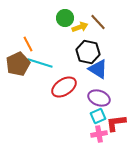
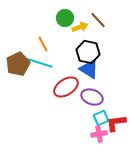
brown line: moved 2 px up
orange line: moved 15 px right
blue triangle: moved 9 px left
red ellipse: moved 2 px right
purple ellipse: moved 7 px left, 1 px up
cyan square: moved 3 px right, 2 px down
